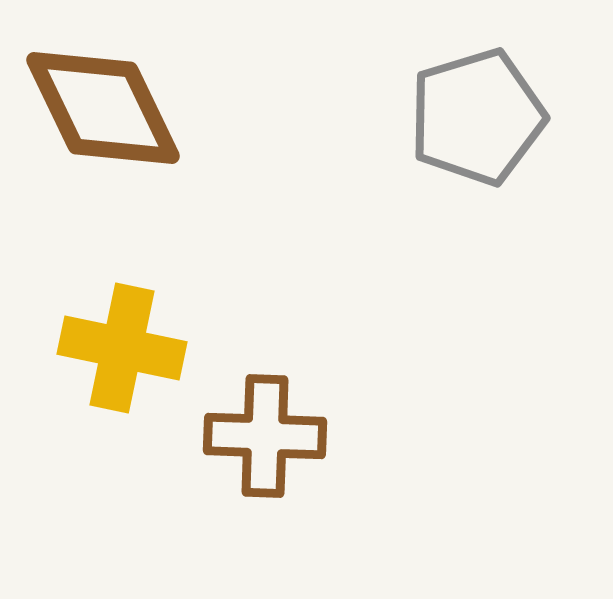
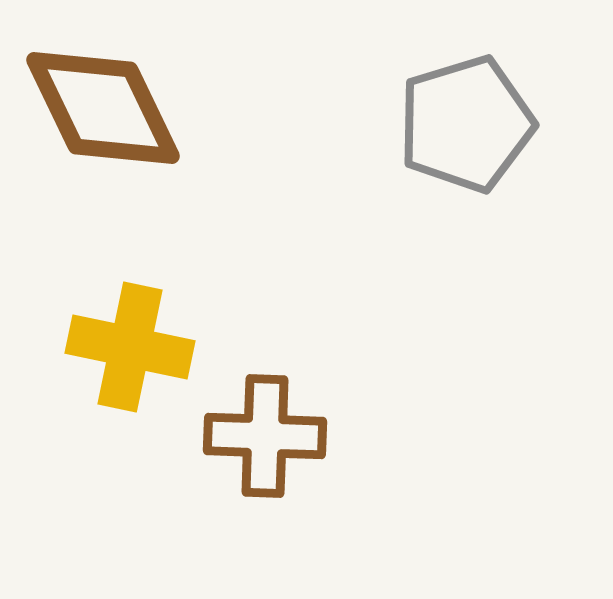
gray pentagon: moved 11 px left, 7 px down
yellow cross: moved 8 px right, 1 px up
